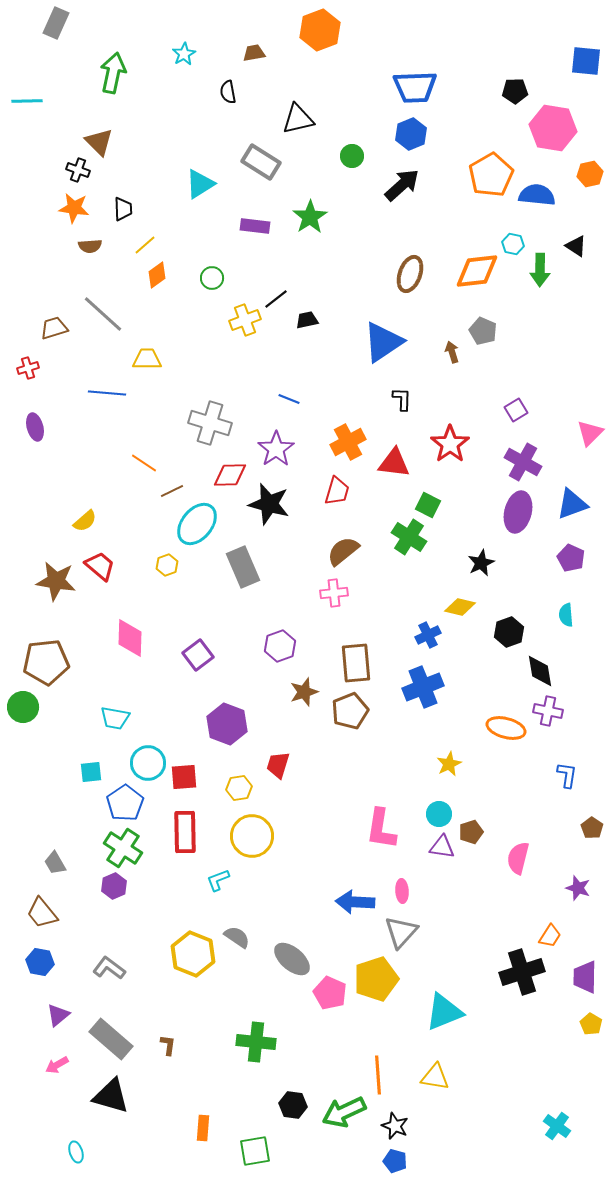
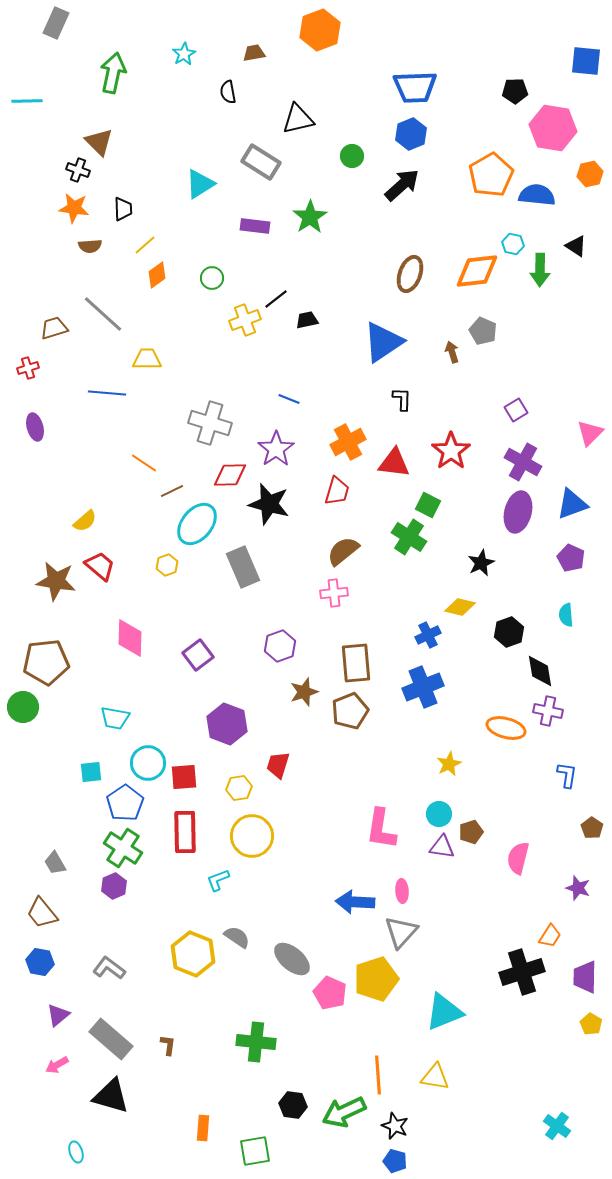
red star at (450, 444): moved 1 px right, 7 px down
